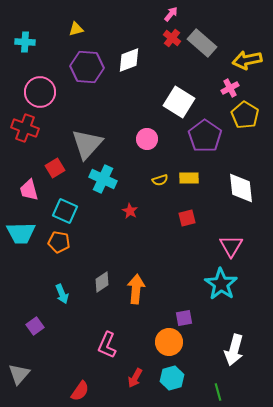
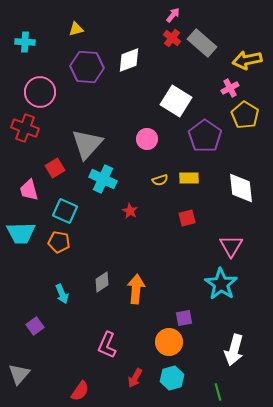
pink arrow at (171, 14): moved 2 px right, 1 px down
white square at (179, 102): moved 3 px left, 1 px up
